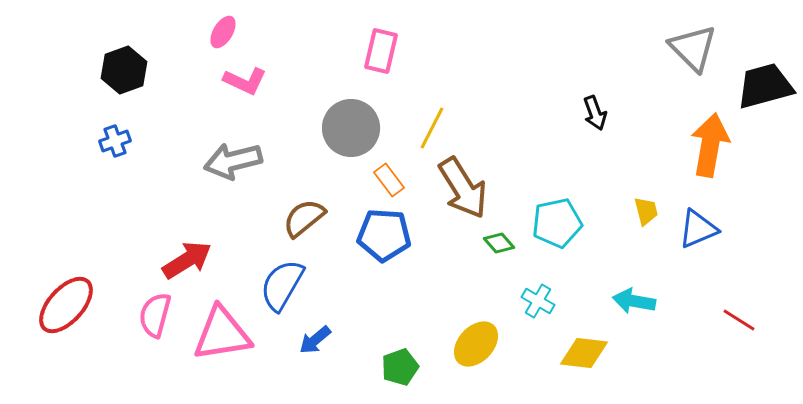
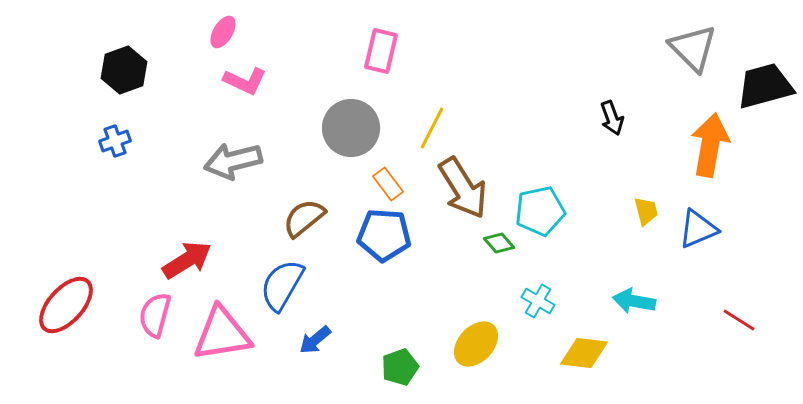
black arrow: moved 17 px right, 5 px down
orange rectangle: moved 1 px left, 4 px down
cyan pentagon: moved 17 px left, 12 px up
